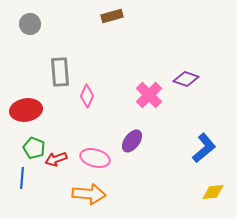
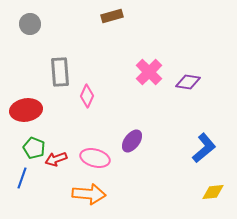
purple diamond: moved 2 px right, 3 px down; rotated 10 degrees counterclockwise
pink cross: moved 23 px up
blue line: rotated 15 degrees clockwise
